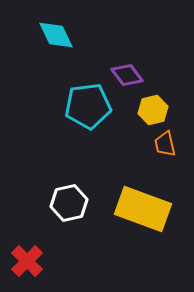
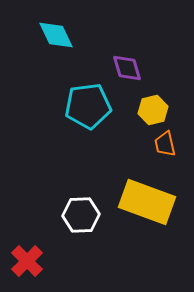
purple diamond: moved 7 px up; rotated 20 degrees clockwise
white hexagon: moved 12 px right, 12 px down; rotated 9 degrees clockwise
yellow rectangle: moved 4 px right, 7 px up
